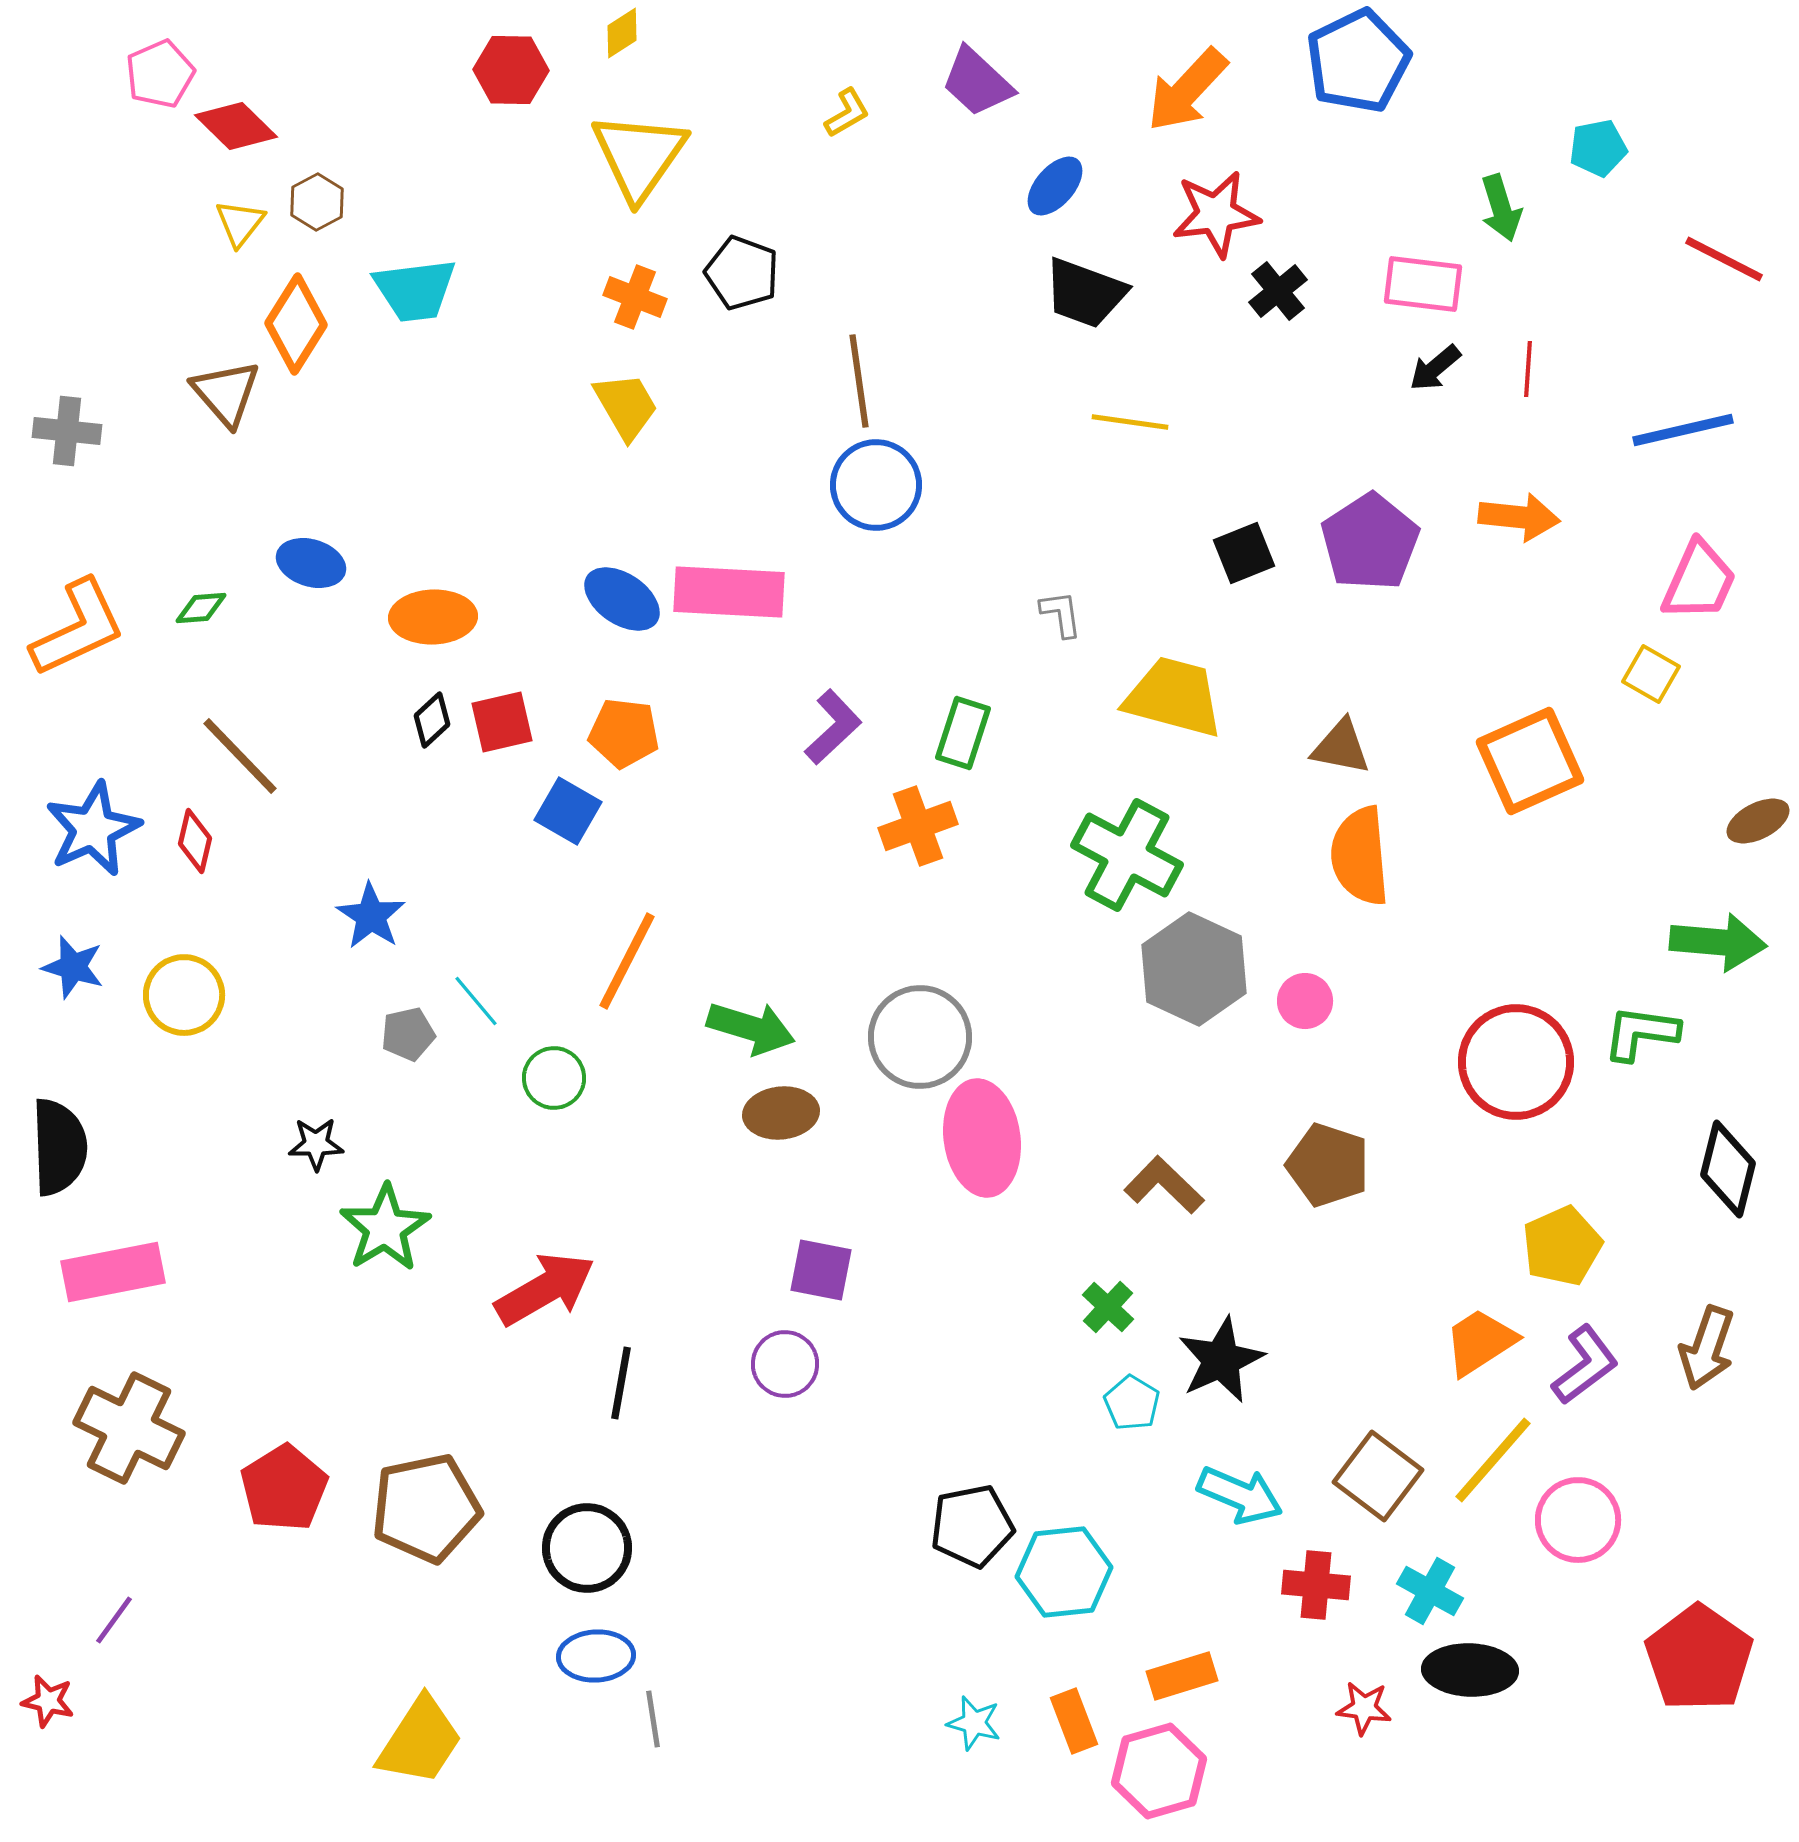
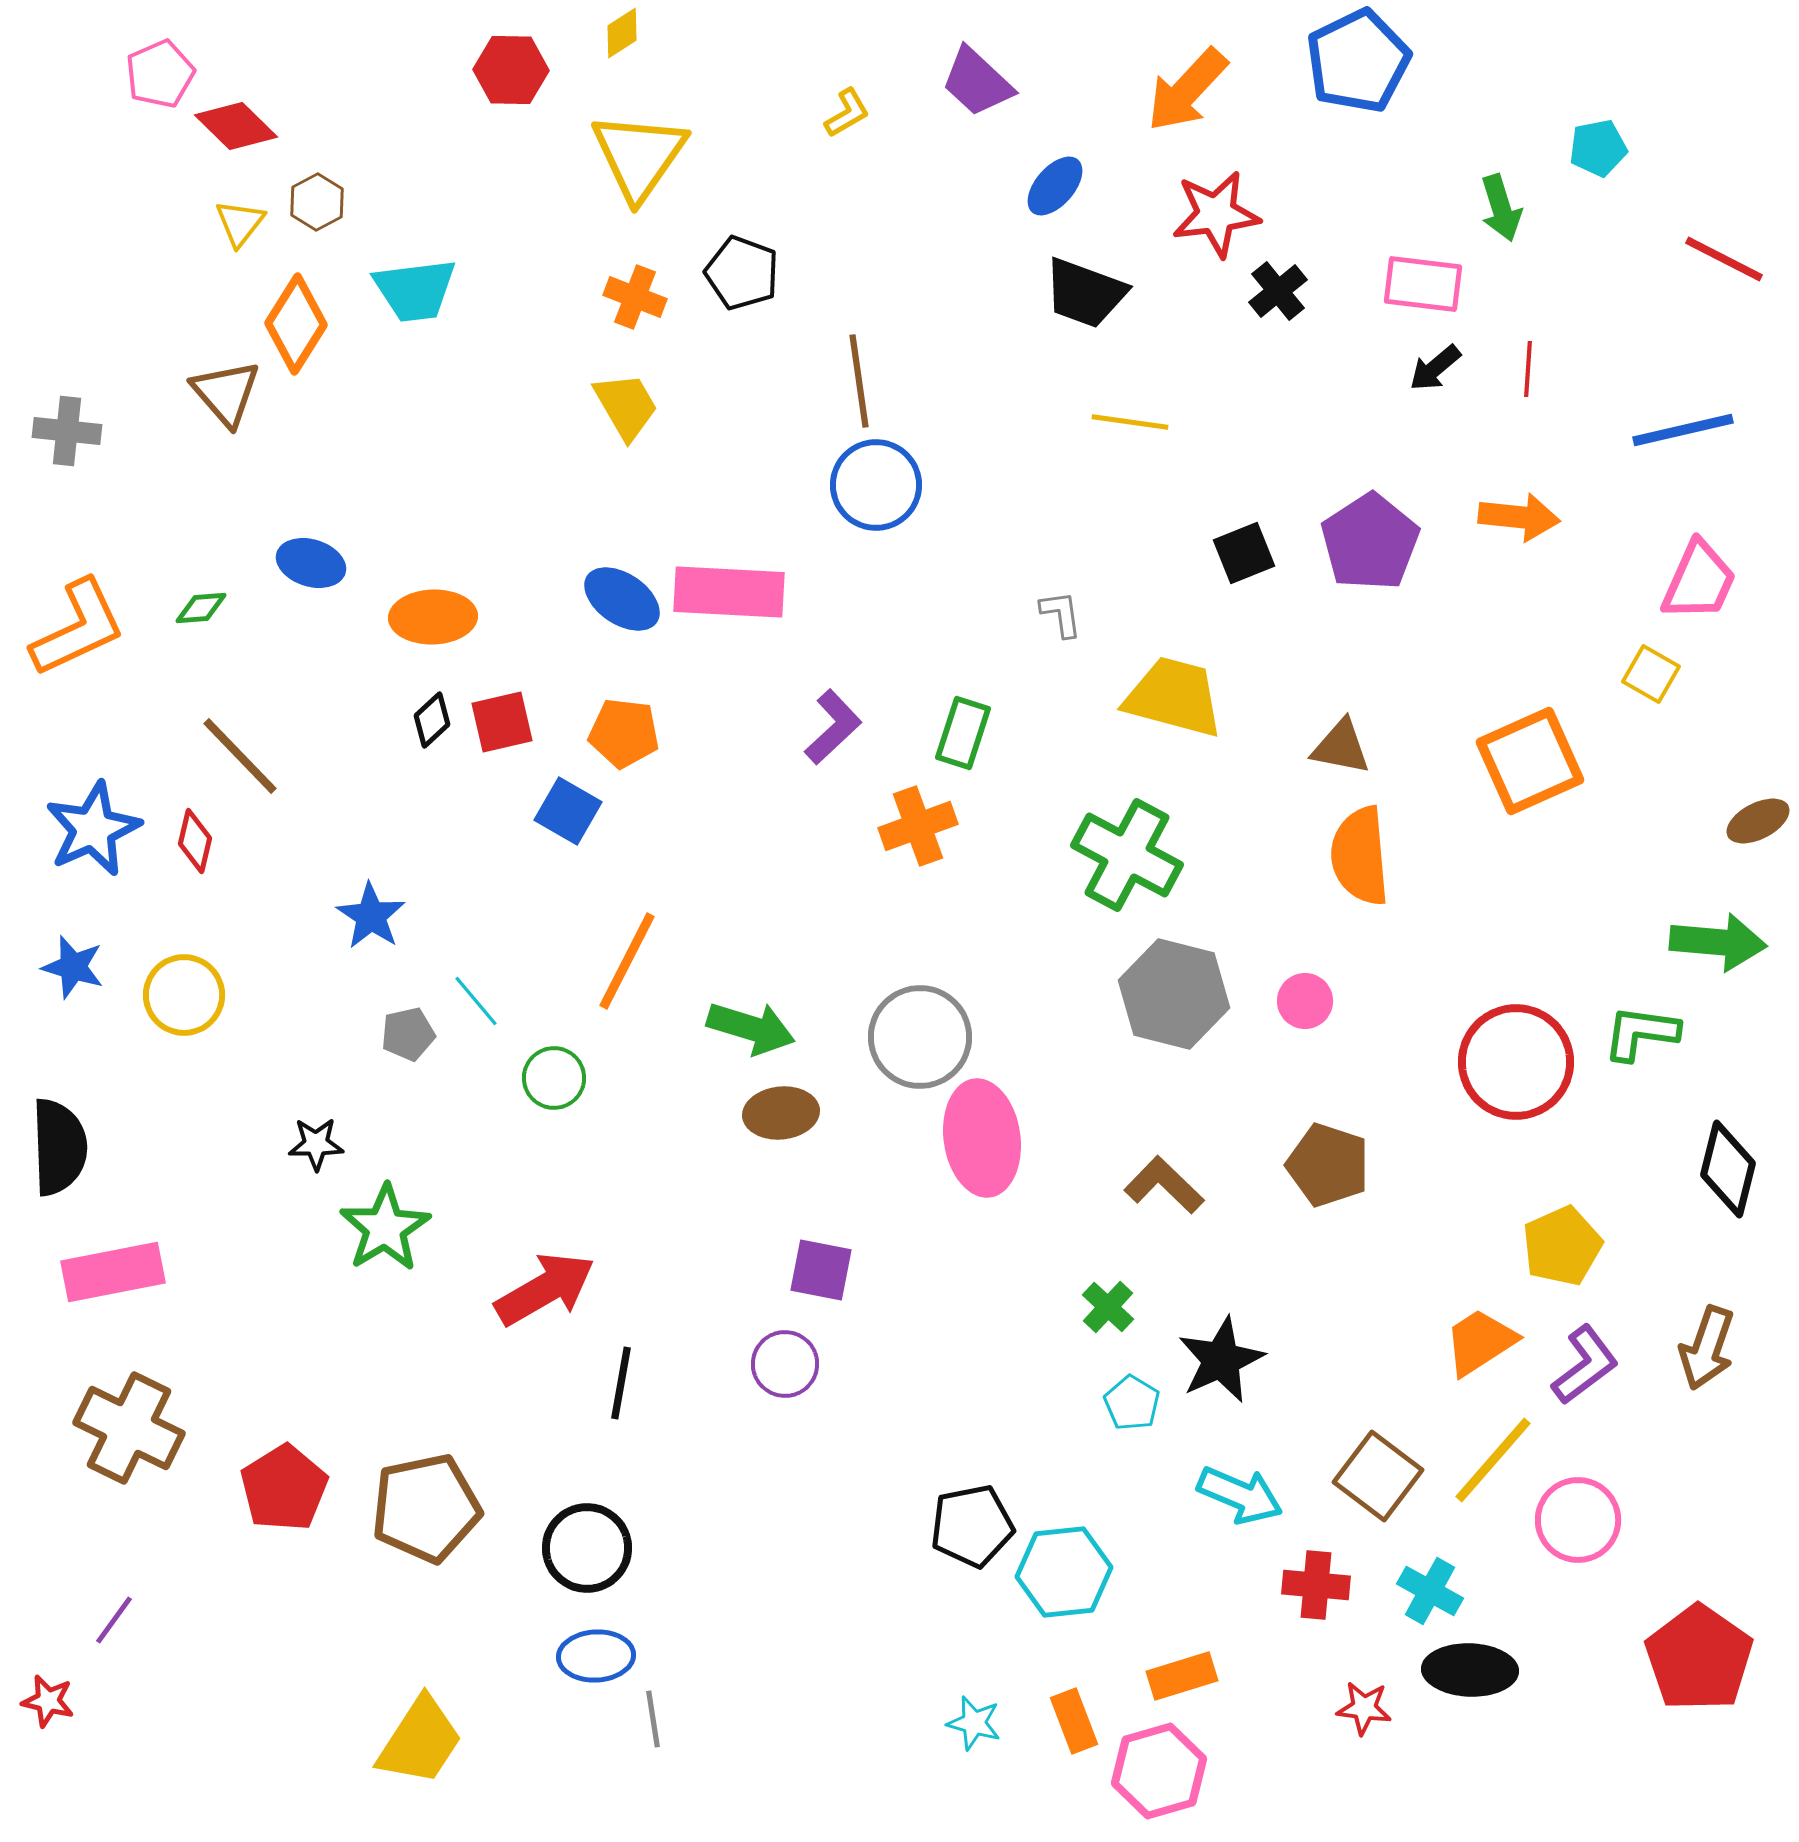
gray hexagon at (1194, 969): moved 20 px left, 25 px down; rotated 11 degrees counterclockwise
